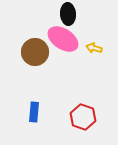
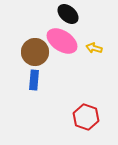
black ellipse: rotated 45 degrees counterclockwise
pink ellipse: moved 1 px left, 2 px down
blue rectangle: moved 32 px up
red hexagon: moved 3 px right
